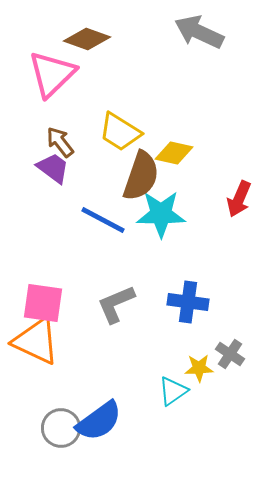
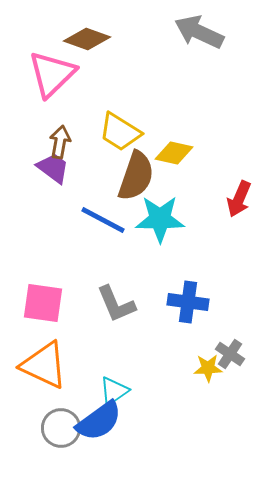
brown arrow: rotated 48 degrees clockwise
brown semicircle: moved 5 px left
cyan star: moved 1 px left, 5 px down
gray L-shape: rotated 90 degrees counterclockwise
orange triangle: moved 8 px right, 24 px down
yellow star: moved 9 px right
cyan triangle: moved 59 px left
